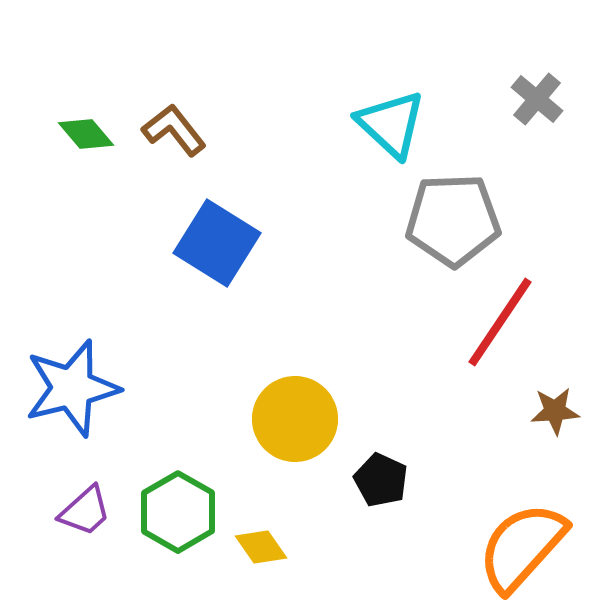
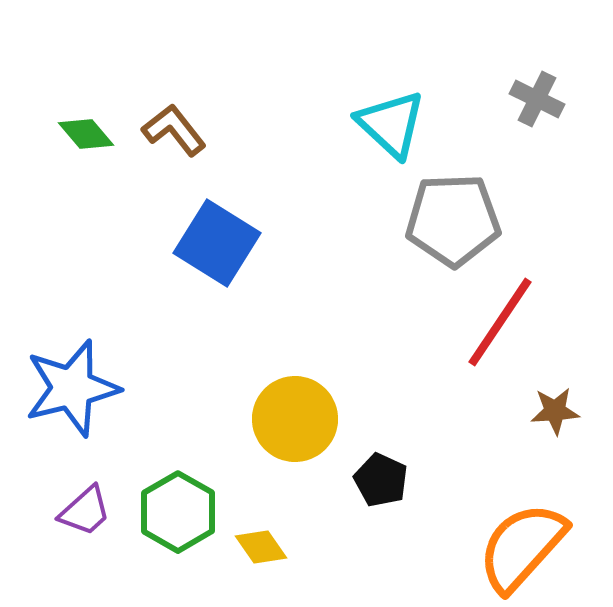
gray cross: rotated 14 degrees counterclockwise
